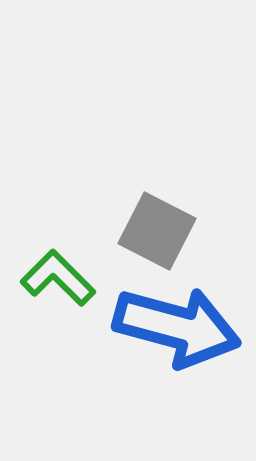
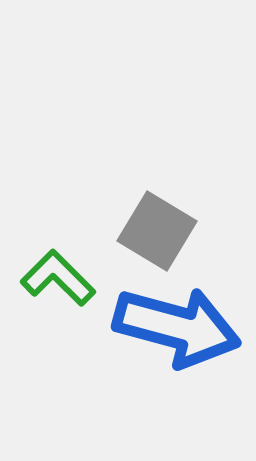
gray square: rotated 4 degrees clockwise
